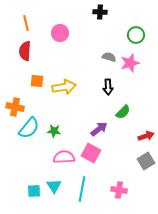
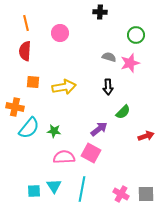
orange square: moved 4 px left, 1 px down
gray square: moved 33 px down; rotated 30 degrees clockwise
pink cross: moved 2 px right, 4 px down; rotated 21 degrees clockwise
